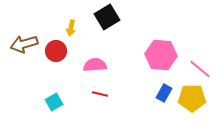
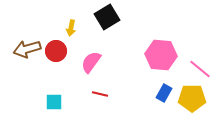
brown arrow: moved 3 px right, 5 px down
pink semicircle: moved 4 px left, 3 px up; rotated 50 degrees counterclockwise
cyan square: rotated 30 degrees clockwise
